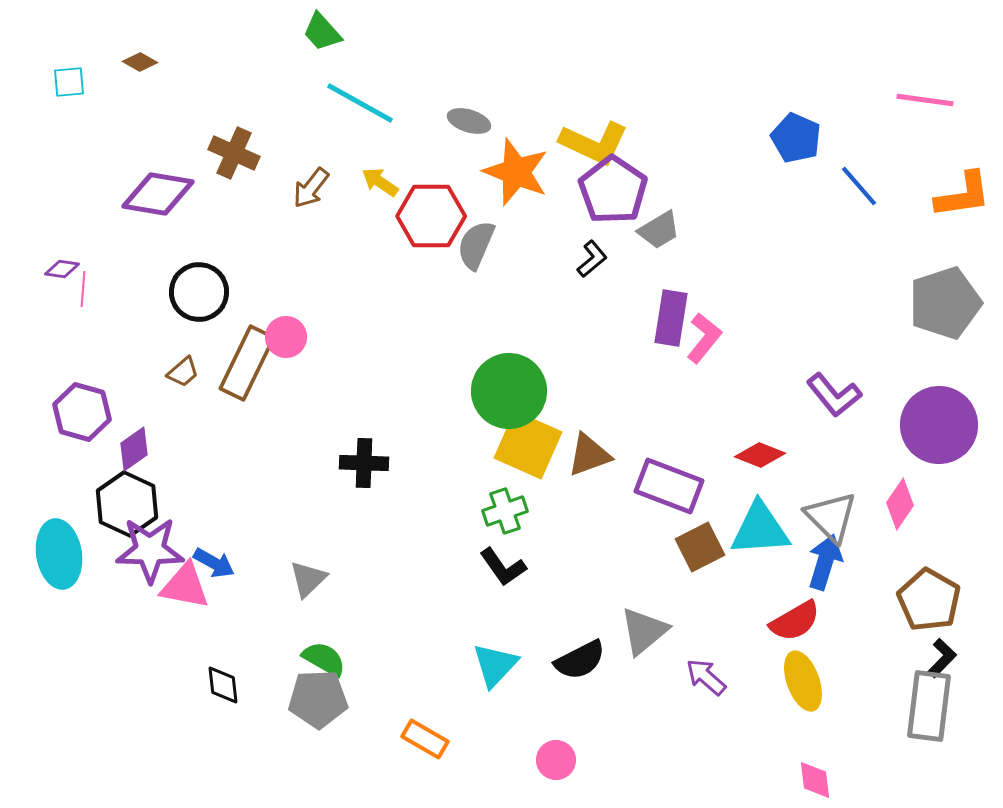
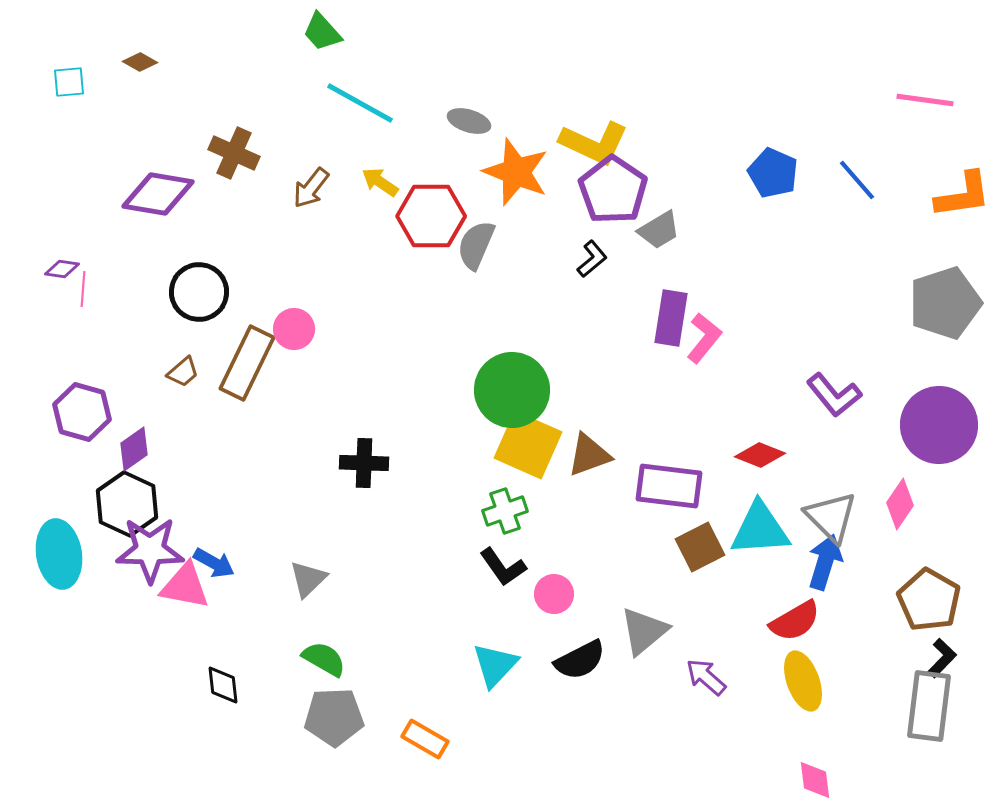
blue pentagon at (796, 138): moved 23 px left, 35 px down
blue line at (859, 186): moved 2 px left, 6 px up
pink circle at (286, 337): moved 8 px right, 8 px up
green circle at (509, 391): moved 3 px right, 1 px up
purple rectangle at (669, 486): rotated 14 degrees counterclockwise
gray pentagon at (318, 699): moved 16 px right, 18 px down
pink circle at (556, 760): moved 2 px left, 166 px up
